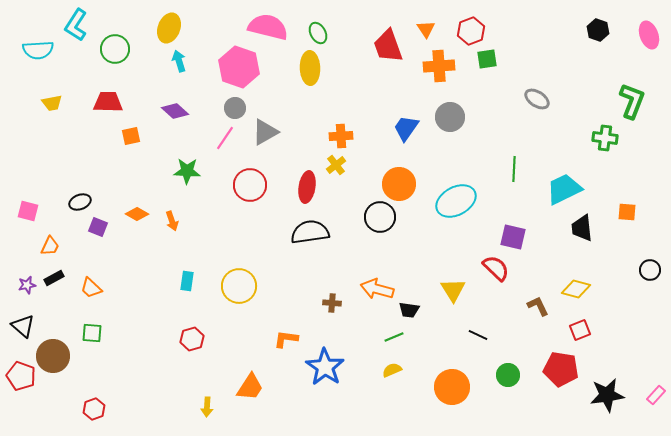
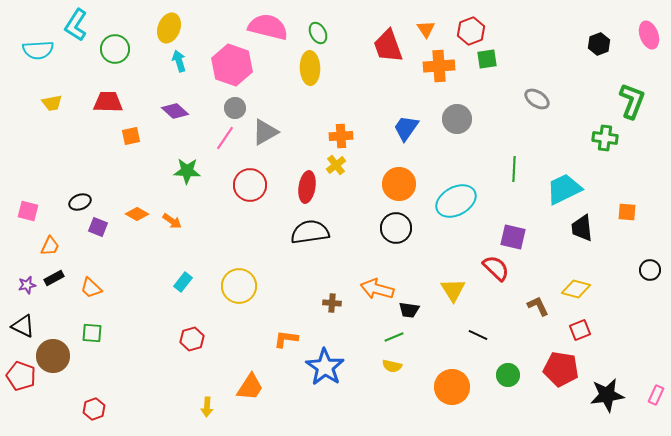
black hexagon at (598, 30): moved 1 px right, 14 px down; rotated 20 degrees clockwise
pink hexagon at (239, 67): moved 7 px left, 2 px up
gray circle at (450, 117): moved 7 px right, 2 px down
black circle at (380, 217): moved 16 px right, 11 px down
orange arrow at (172, 221): rotated 36 degrees counterclockwise
cyan rectangle at (187, 281): moved 4 px left, 1 px down; rotated 30 degrees clockwise
black triangle at (23, 326): rotated 15 degrees counterclockwise
yellow semicircle at (392, 370): moved 4 px up; rotated 144 degrees counterclockwise
pink rectangle at (656, 395): rotated 18 degrees counterclockwise
